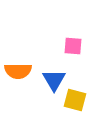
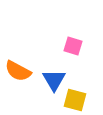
pink square: rotated 12 degrees clockwise
orange semicircle: rotated 28 degrees clockwise
